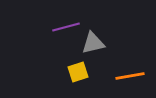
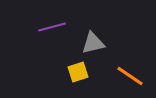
purple line: moved 14 px left
orange line: rotated 44 degrees clockwise
